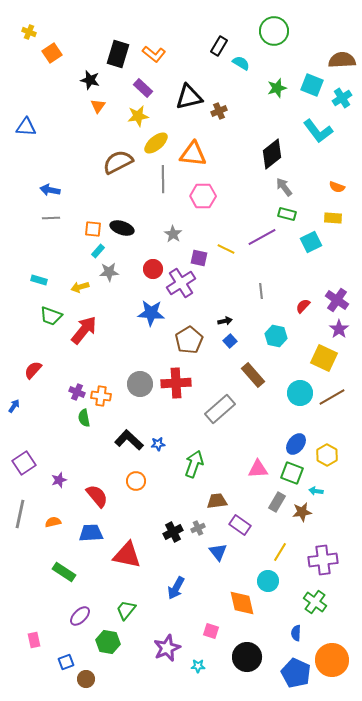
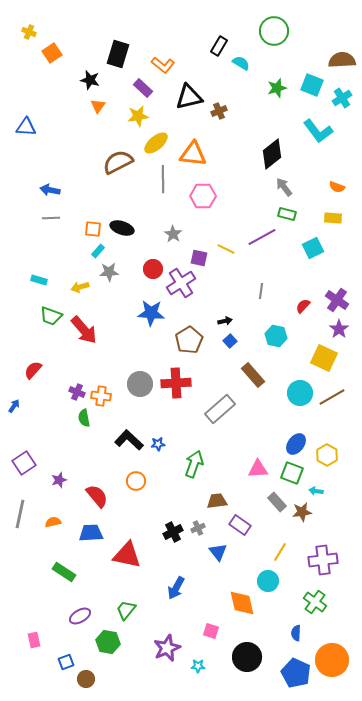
orange L-shape at (154, 54): moved 9 px right, 11 px down
cyan square at (311, 242): moved 2 px right, 6 px down
gray line at (261, 291): rotated 14 degrees clockwise
red arrow at (84, 330): rotated 100 degrees clockwise
gray rectangle at (277, 502): rotated 72 degrees counterclockwise
purple ellipse at (80, 616): rotated 15 degrees clockwise
